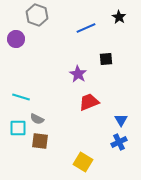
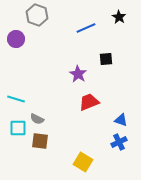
cyan line: moved 5 px left, 2 px down
blue triangle: rotated 40 degrees counterclockwise
